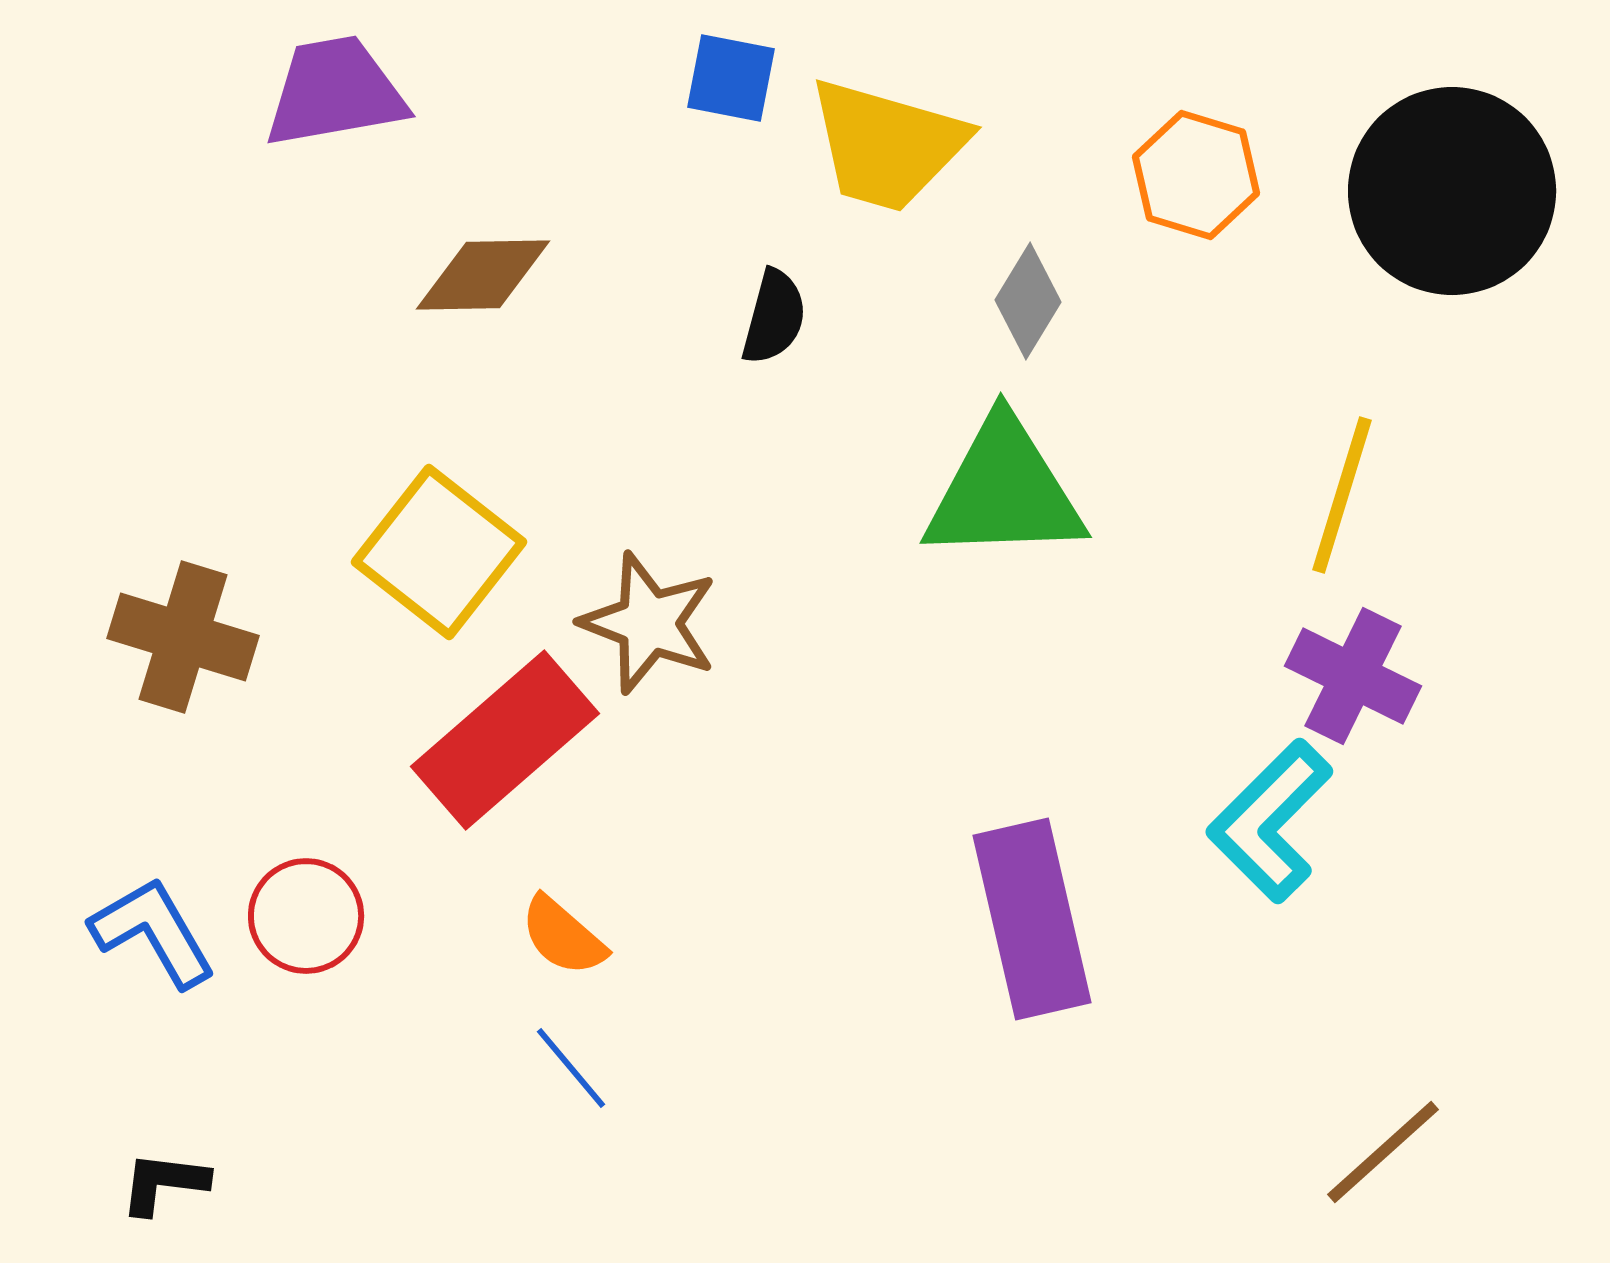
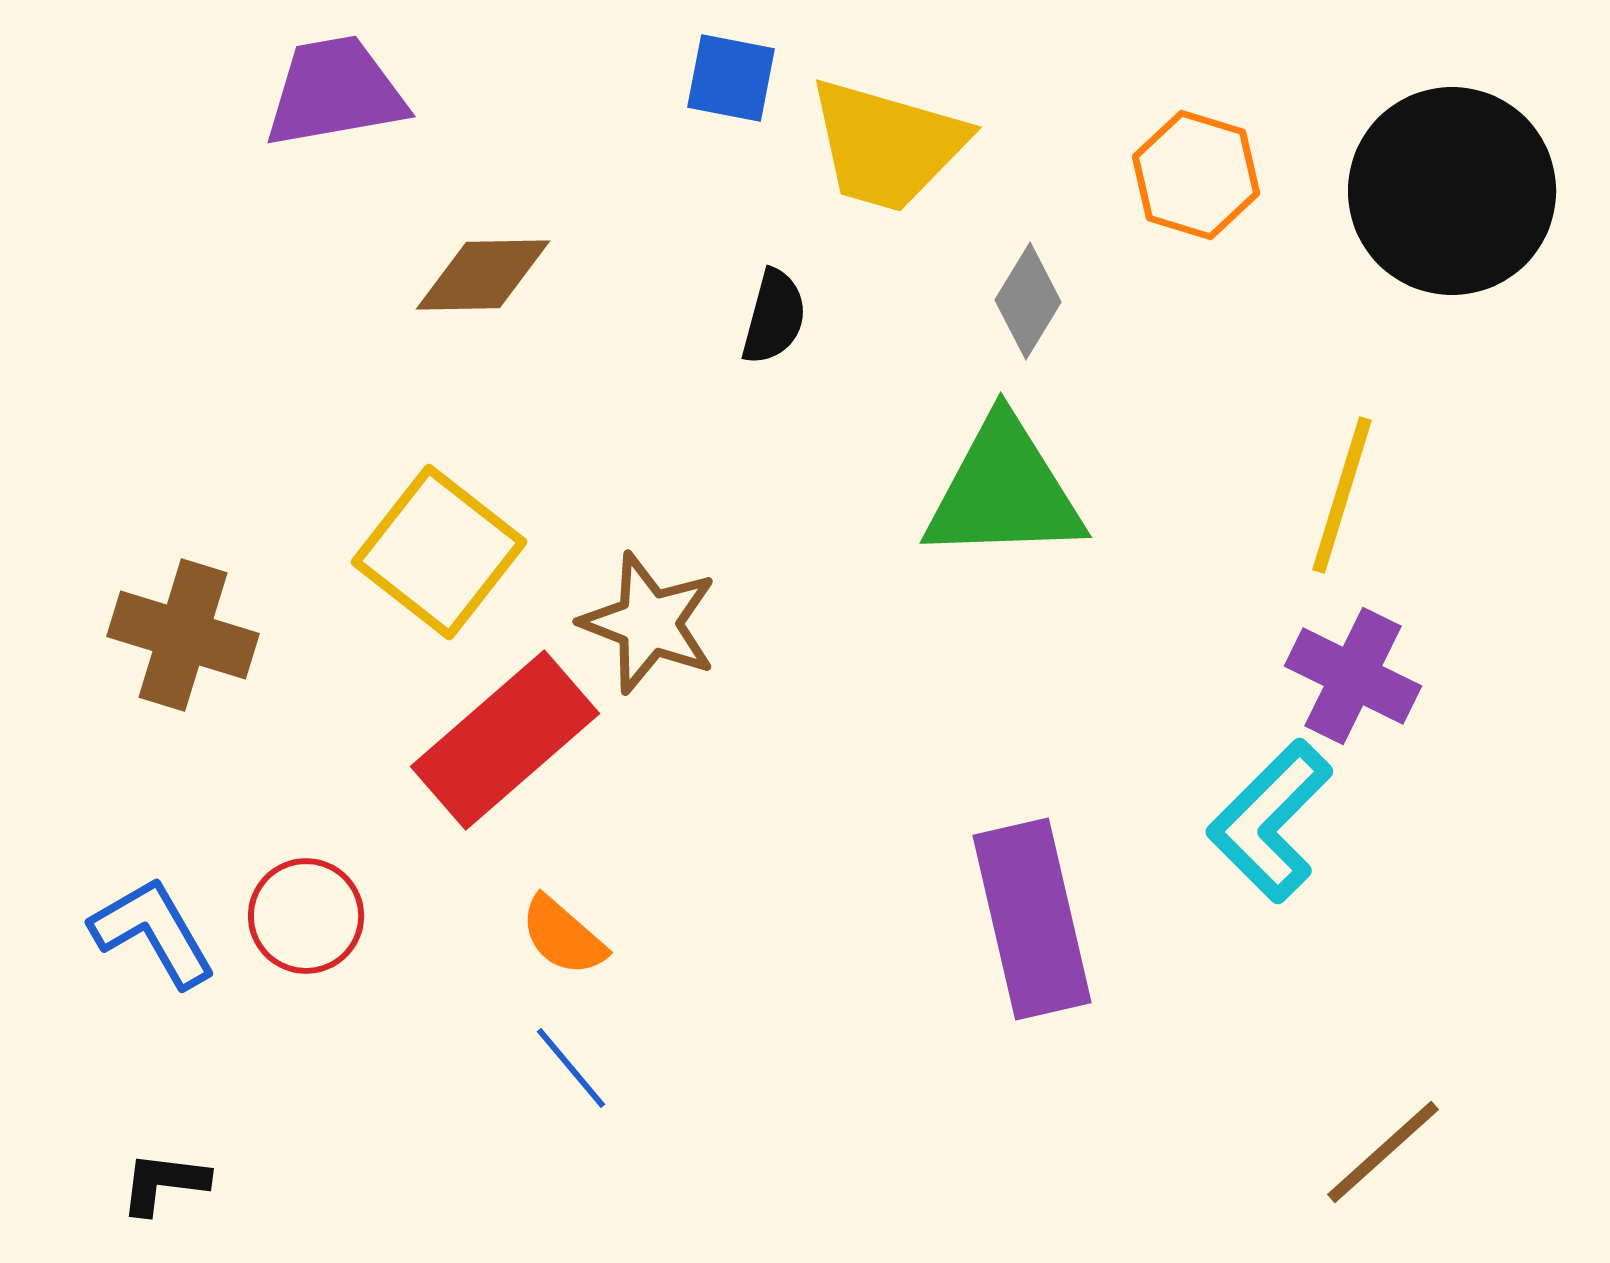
brown cross: moved 2 px up
